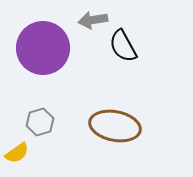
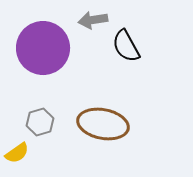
black semicircle: moved 3 px right
brown ellipse: moved 12 px left, 2 px up
